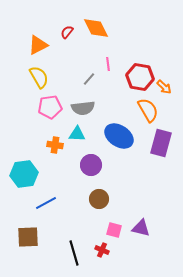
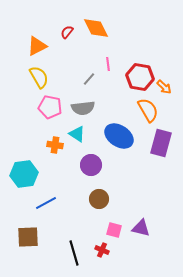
orange triangle: moved 1 px left, 1 px down
pink pentagon: rotated 20 degrees clockwise
cyan triangle: rotated 30 degrees clockwise
